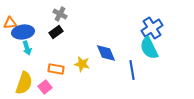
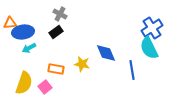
cyan arrow: moved 2 px right; rotated 80 degrees clockwise
